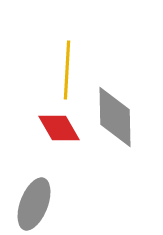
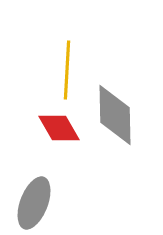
gray diamond: moved 2 px up
gray ellipse: moved 1 px up
